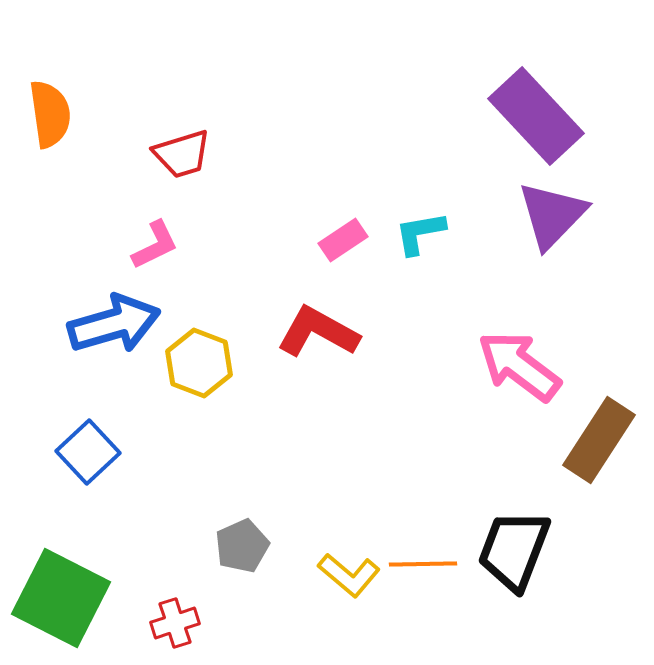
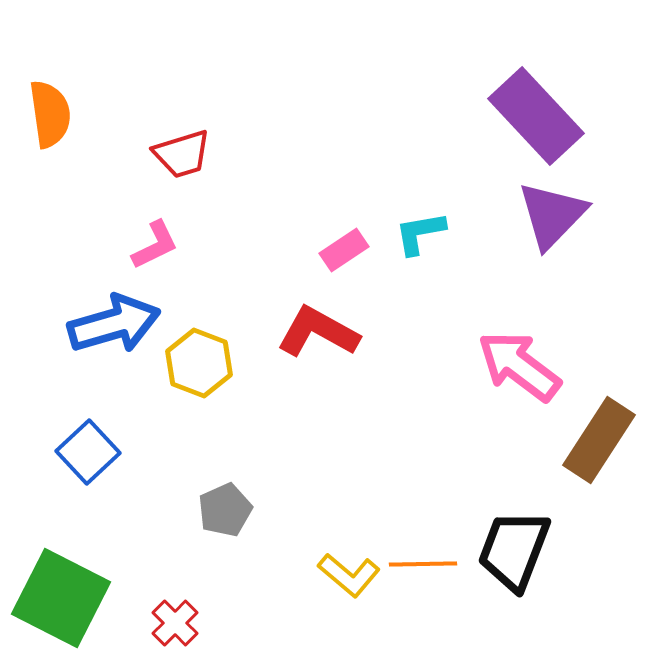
pink rectangle: moved 1 px right, 10 px down
gray pentagon: moved 17 px left, 36 px up
red cross: rotated 27 degrees counterclockwise
